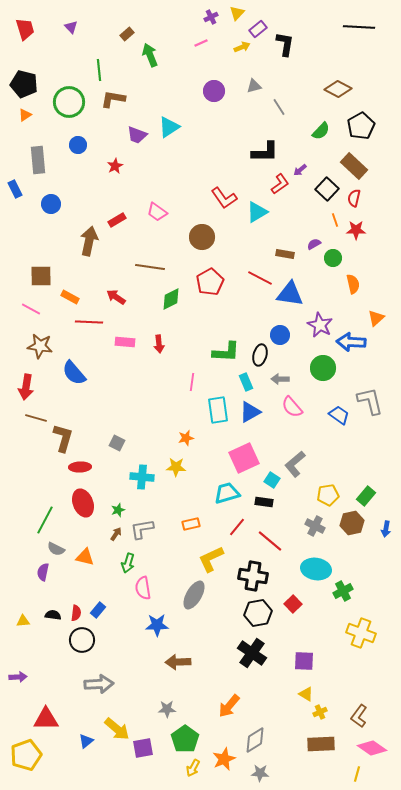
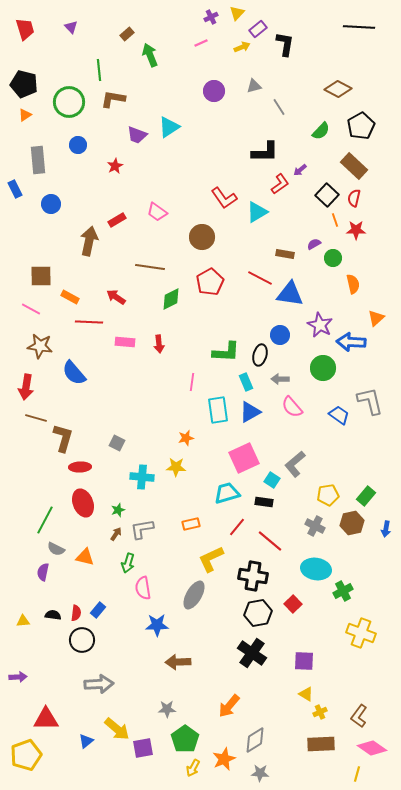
black square at (327, 189): moved 6 px down
